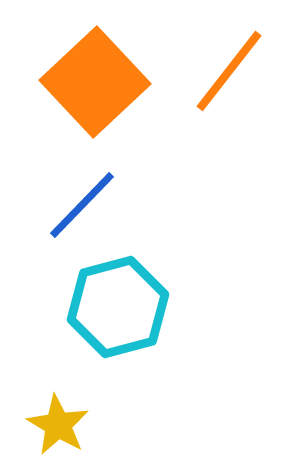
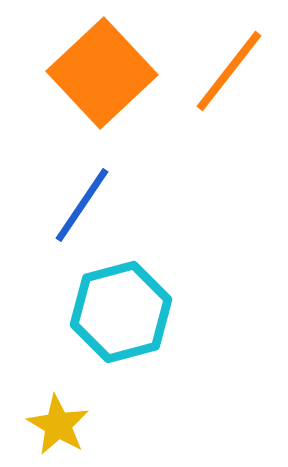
orange square: moved 7 px right, 9 px up
blue line: rotated 10 degrees counterclockwise
cyan hexagon: moved 3 px right, 5 px down
